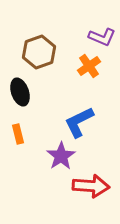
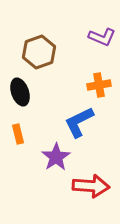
orange cross: moved 10 px right, 19 px down; rotated 25 degrees clockwise
purple star: moved 5 px left, 1 px down
